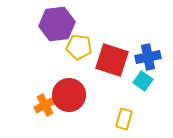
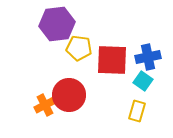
yellow pentagon: moved 1 px down
red square: rotated 16 degrees counterclockwise
yellow rectangle: moved 13 px right, 8 px up
